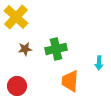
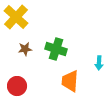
green cross: rotated 30 degrees clockwise
